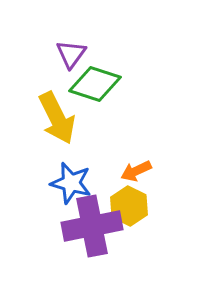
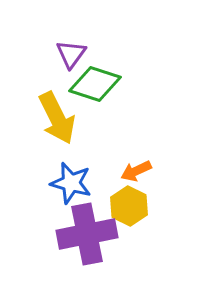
purple cross: moved 5 px left, 8 px down
